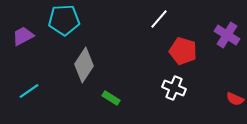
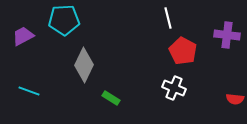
white line: moved 9 px right, 1 px up; rotated 55 degrees counterclockwise
purple cross: rotated 25 degrees counterclockwise
red pentagon: rotated 12 degrees clockwise
gray diamond: rotated 8 degrees counterclockwise
cyan line: rotated 55 degrees clockwise
red semicircle: rotated 18 degrees counterclockwise
